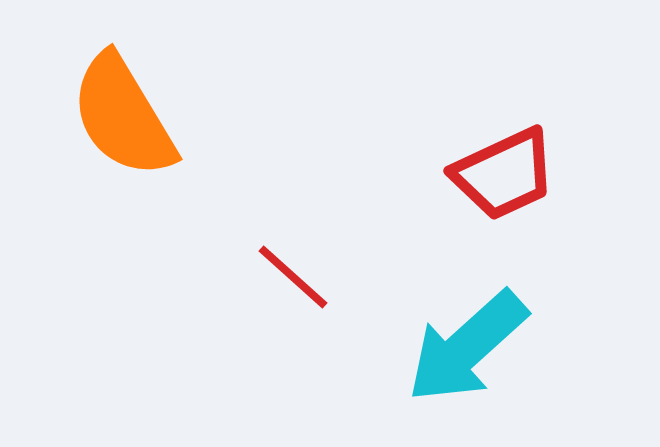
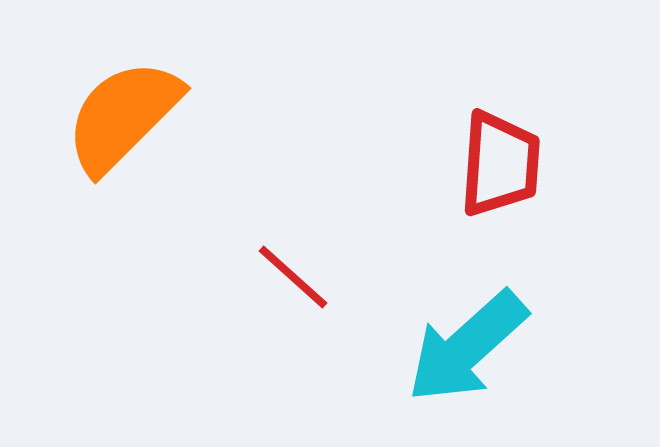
orange semicircle: rotated 76 degrees clockwise
red trapezoid: moved 4 px left, 10 px up; rotated 61 degrees counterclockwise
